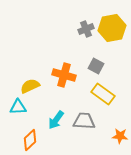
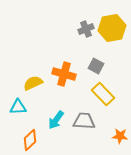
orange cross: moved 1 px up
yellow semicircle: moved 3 px right, 3 px up
yellow rectangle: rotated 10 degrees clockwise
